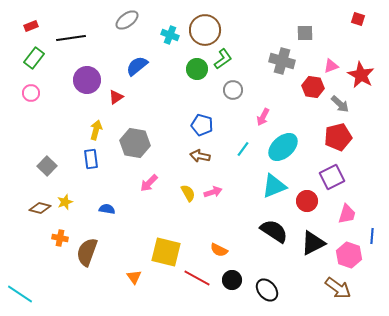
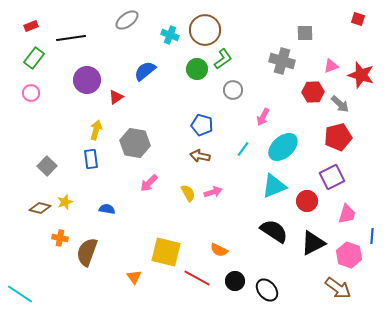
blue semicircle at (137, 66): moved 8 px right, 5 px down
red star at (361, 75): rotated 12 degrees counterclockwise
red hexagon at (313, 87): moved 5 px down; rotated 10 degrees counterclockwise
black circle at (232, 280): moved 3 px right, 1 px down
